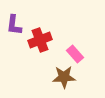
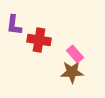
red cross: moved 1 px left; rotated 30 degrees clockwise
brown star: moved 8 px right, 5 px up
